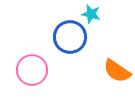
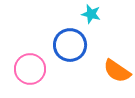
blue circle: moved 8 px down
pink circle: moved 2 px left, 1 px up
